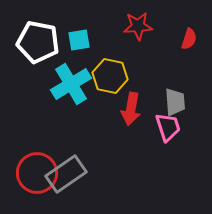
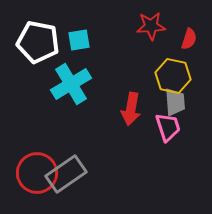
red star: moved 13 px right
yellow hexagon: moved 63 px right
